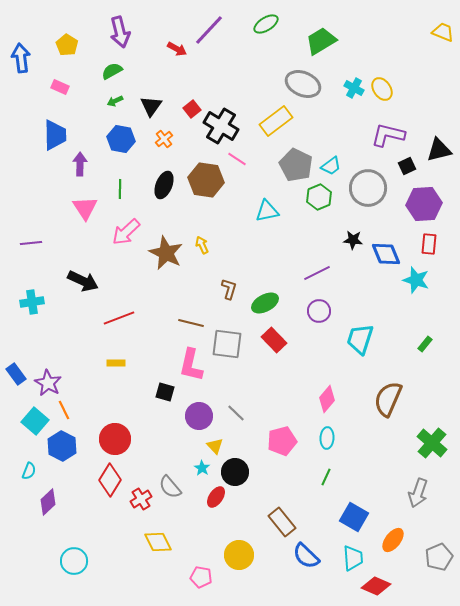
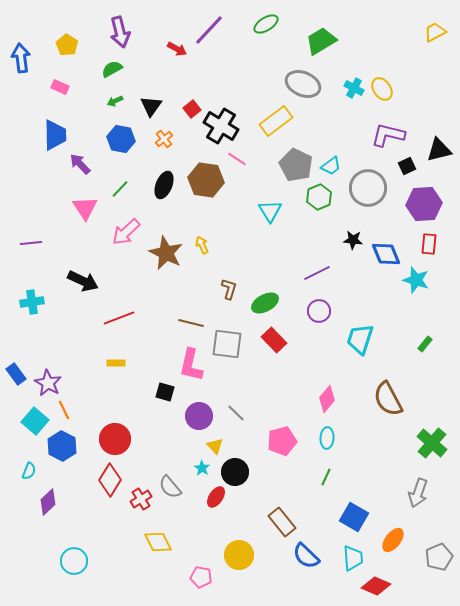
yellow trapezoid at (443, 32): moved 8 px left; rotated 50 degrees counterclockwise
green semicircle at (112, 71): moved 2 px up
purple arrow at (80, 164): rotated 45 degrees counterclockwise
green line at (120, 189): rotated 42 degrees clockwise
cyan triangle at (267, 211): moved 3 px right; rotated 50 degrees counterclockwise
brown semicircle at (388, 399): rotated 51 degrees counterclockwise
